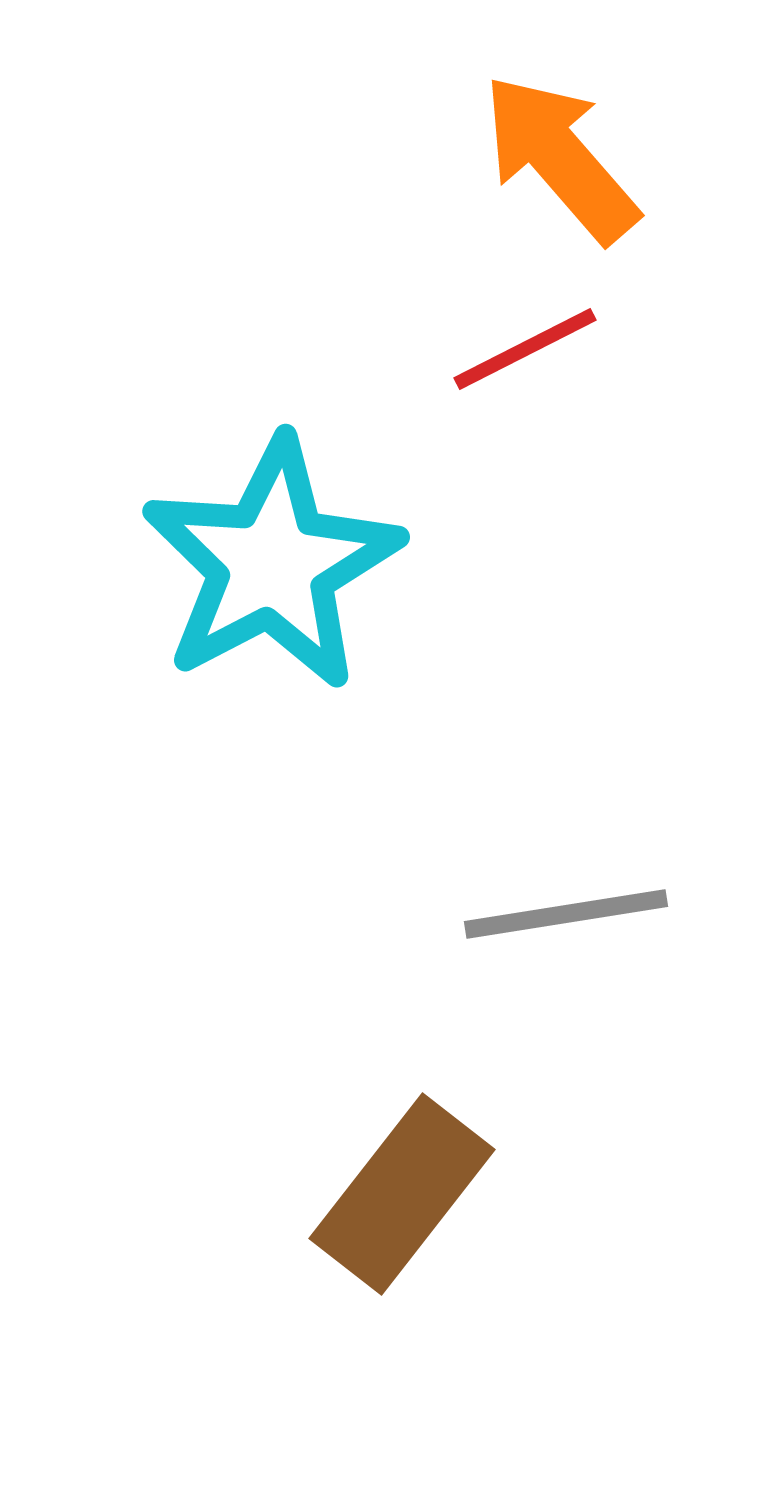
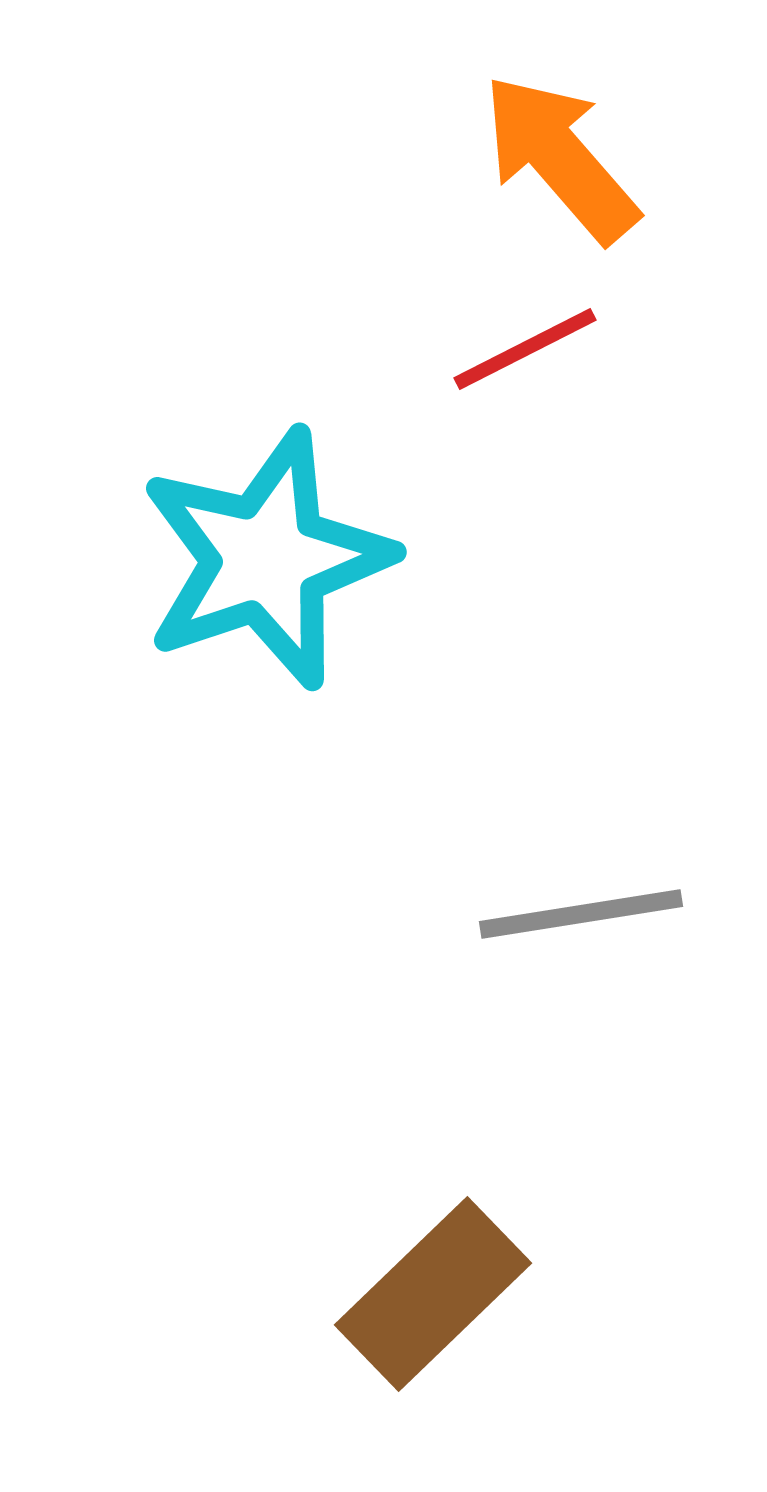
cyan star: moved 6 px left, 5 px up; rotated 9 degrees clockwise
gray line: moved 15 px right
brown rectangle: moved 31 px right, 100 px down; rotated 8 degrees clockwise
